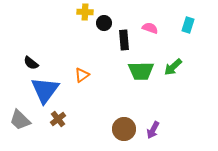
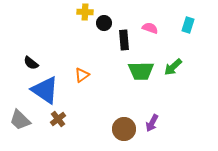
blue triangle: rotated 32 degrees counterclockwise
purple arrow: moved 1 px left, 7 px up
